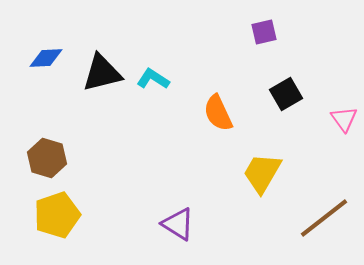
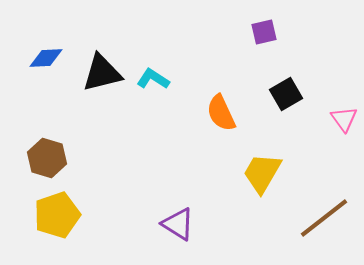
orange semicircle: moved 3 px right
